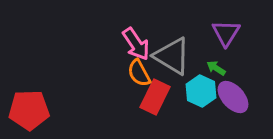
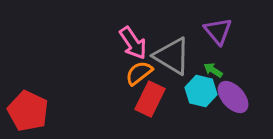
purple triangle: moved 8 px left, 2 px up; rotated 12 degrees counterclockwise
pink arrow: moved 3 px left, 1 px up
green arrow: moved 3 px left, 2 px down
orange semicircle: rotated 80 degrees clockwise
cyan hexagon: rotated 12 degrees counterclockwise
red rectangle: moved 5 px left, 2 px down
red pentagon: moved 1 px left, 1 px down; rotated 27 degrees clockwise
